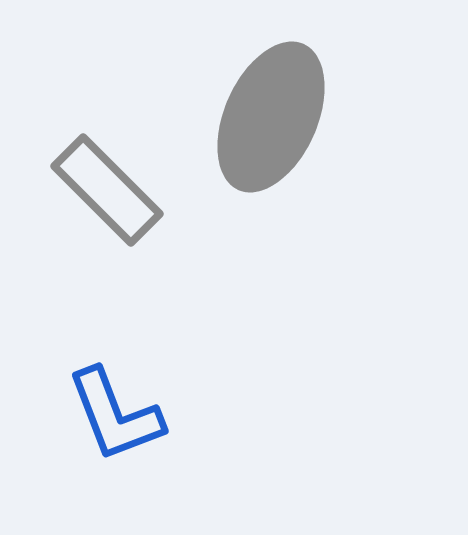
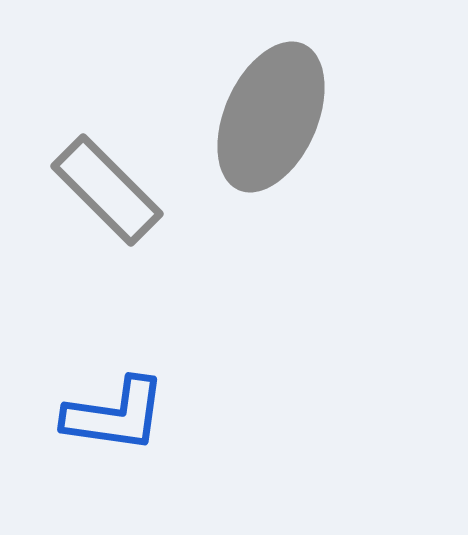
blue L-shape: rotated 61 degrees counterclockwise
